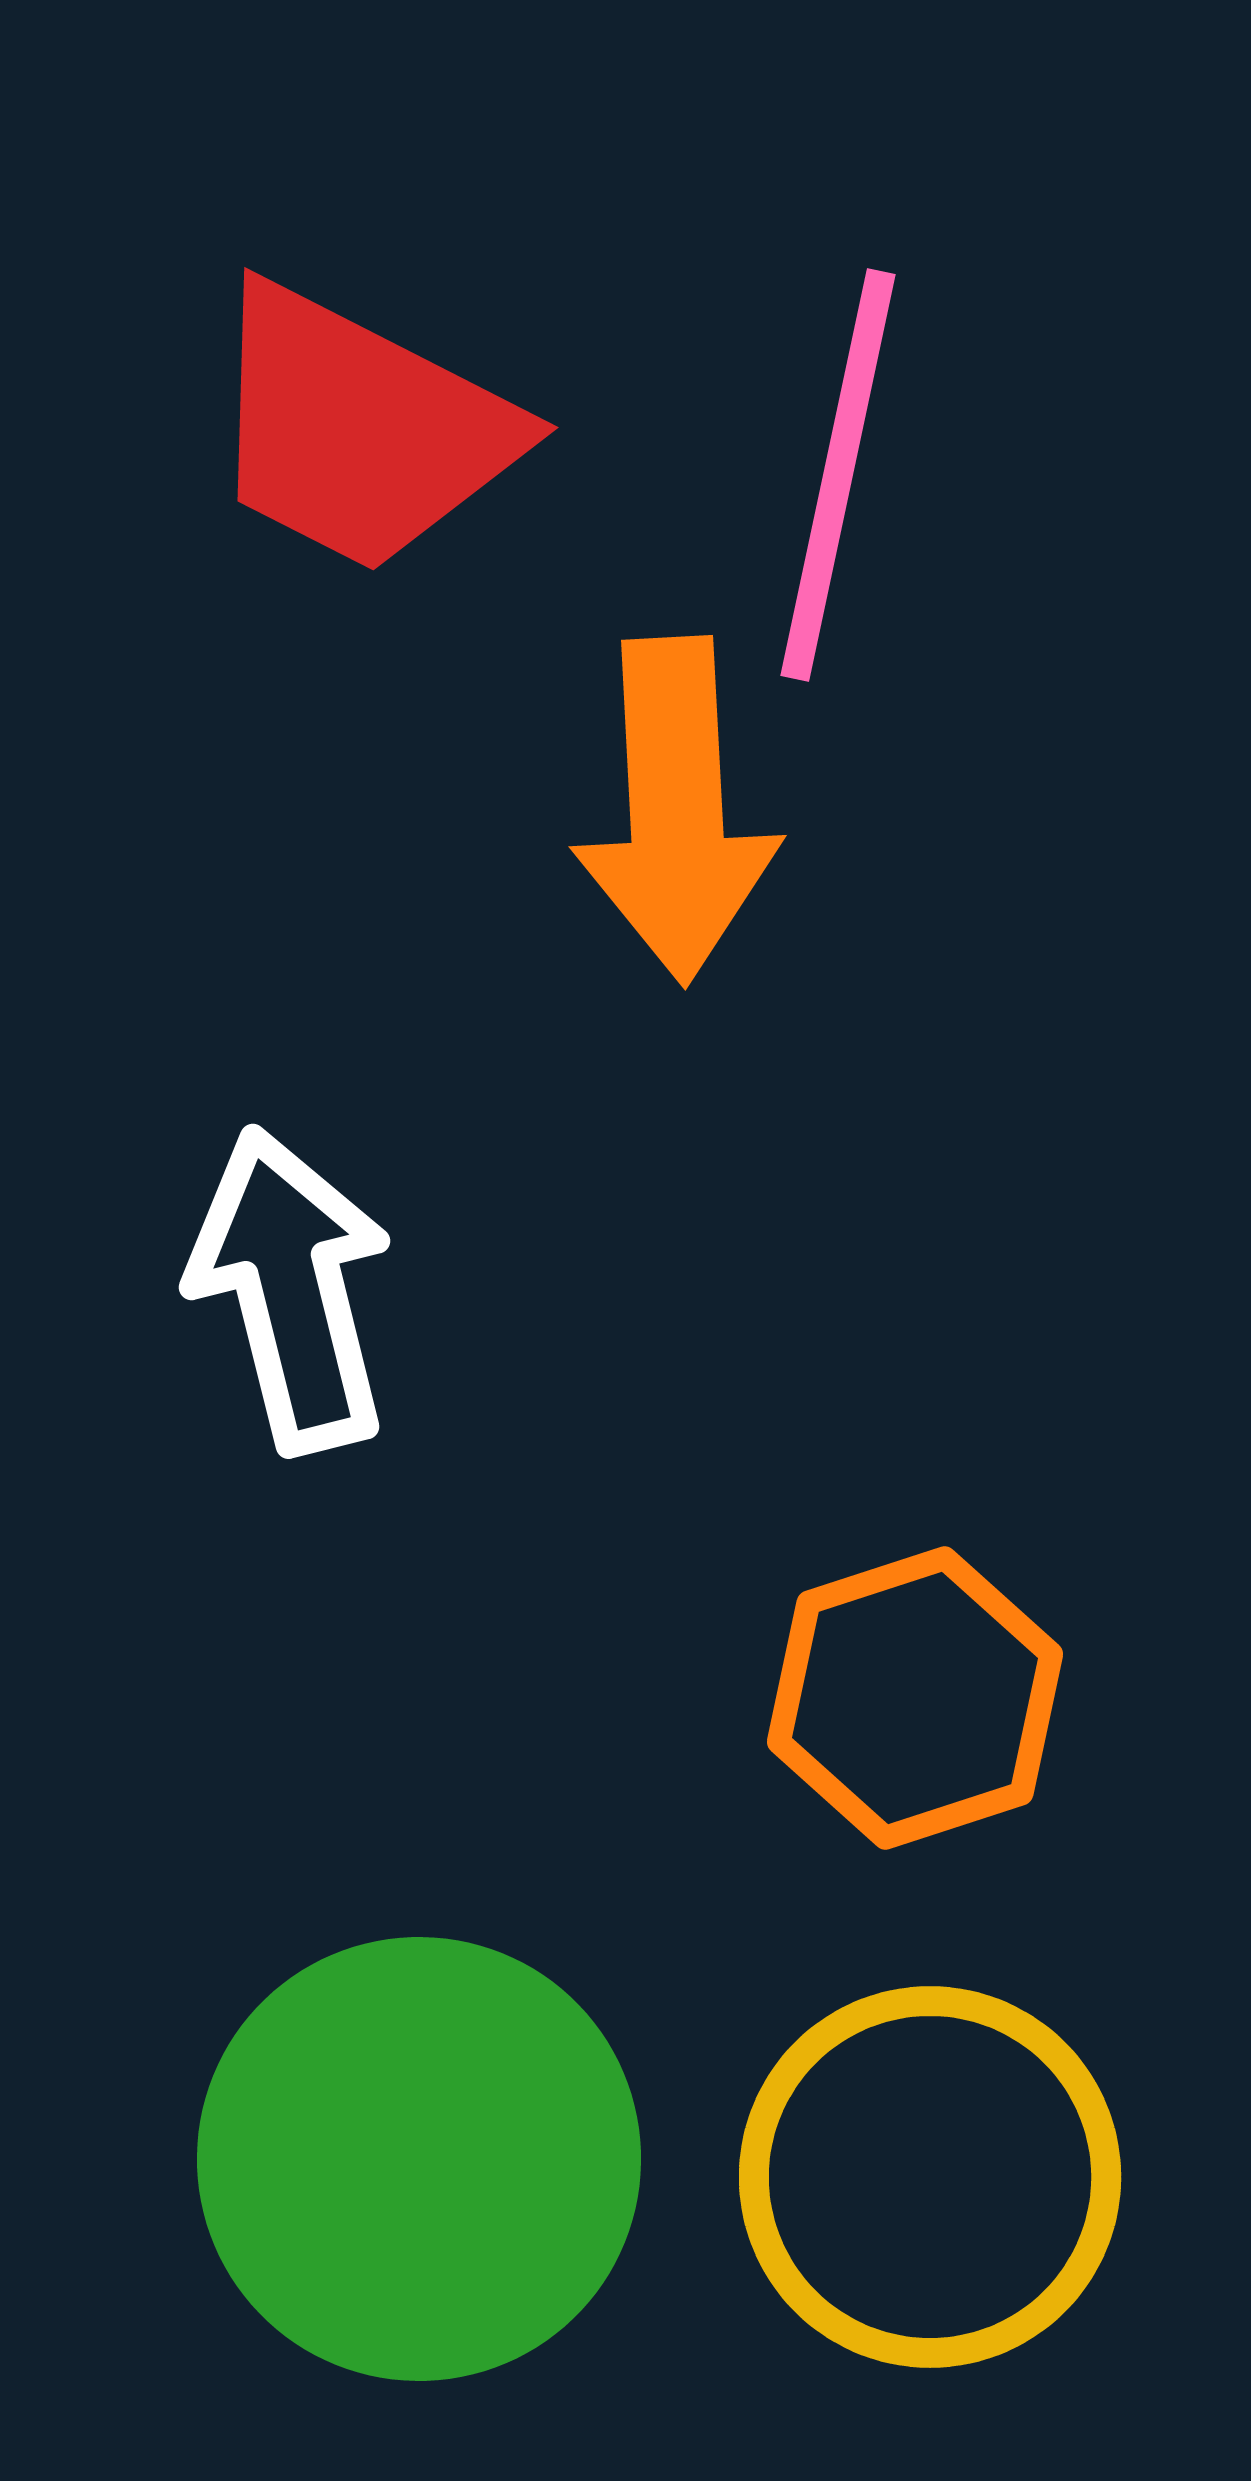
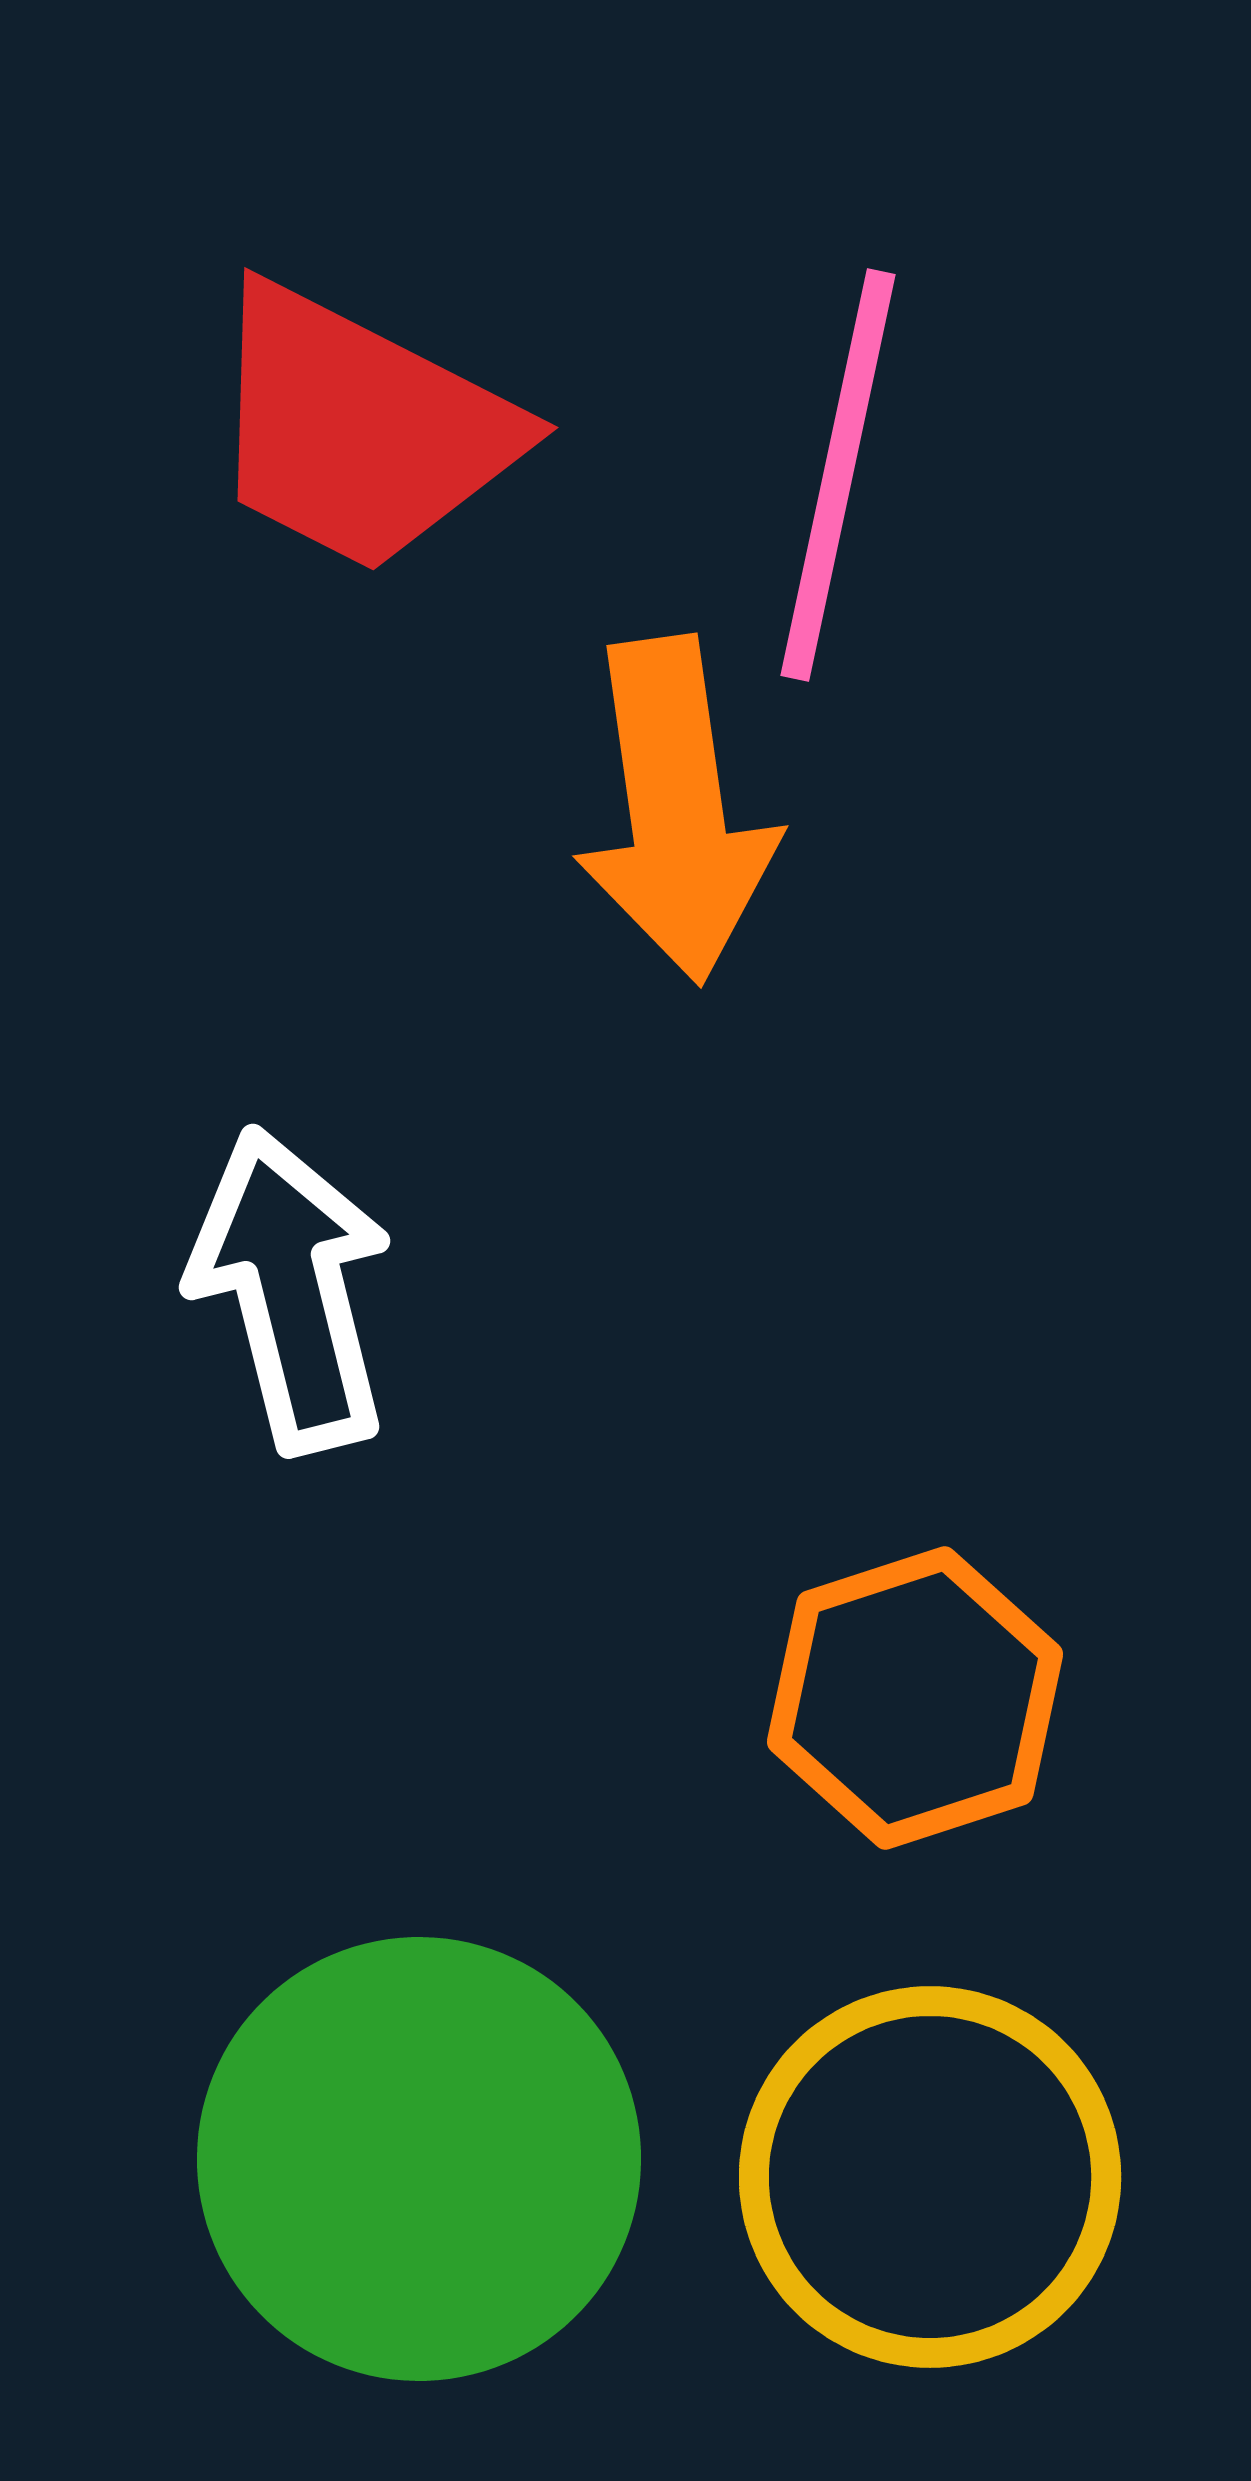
orange arrow: rotated 5 degrees counterclockwise
